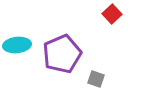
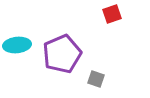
red square: rotated 24 degrees clockwise
